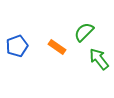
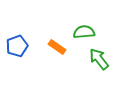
green semicircle: rotated 40 degrees clockwise
